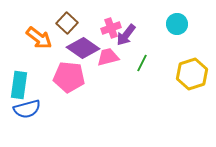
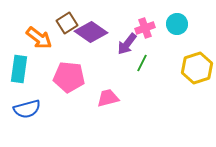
brown square: rotated 15 degrees clockwise
pink cross: moved 34 px right
purple arrow: moved 1 px right, 9 px down
purple diamond: moved 8 px right, 16 px up
pink trapezoid: moved 41 px down
yellow hexagon: moved 5 px right, 6 px up
cyan rectangle: moved 16 px up
